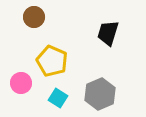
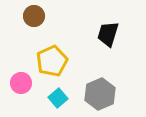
brown circle: moved 1 px up
black trapezoid: moved 1 px down
yellow pentagon: rotated 24 degrees clockwise
cyan square: rotated 18 degrees clockwise
